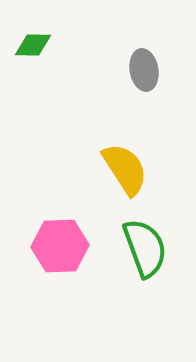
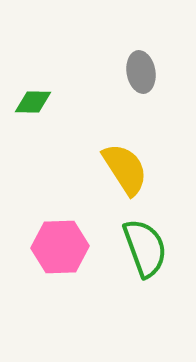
green diamond: moved 57 px down
gray ellipse: moved 3 px left, 2 px down
pink hexagon: moved 1 px down
